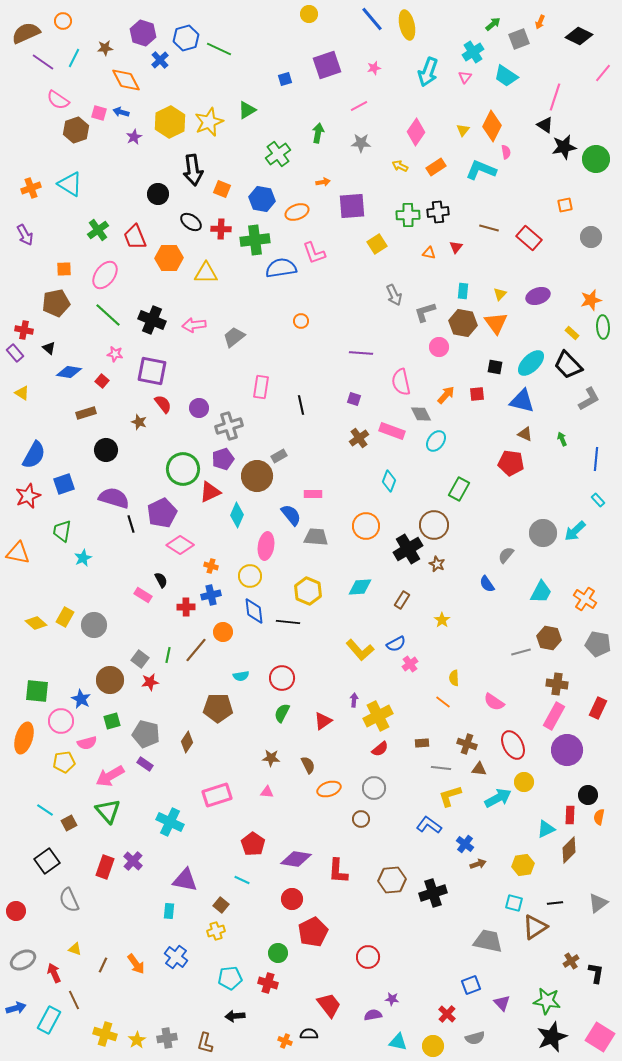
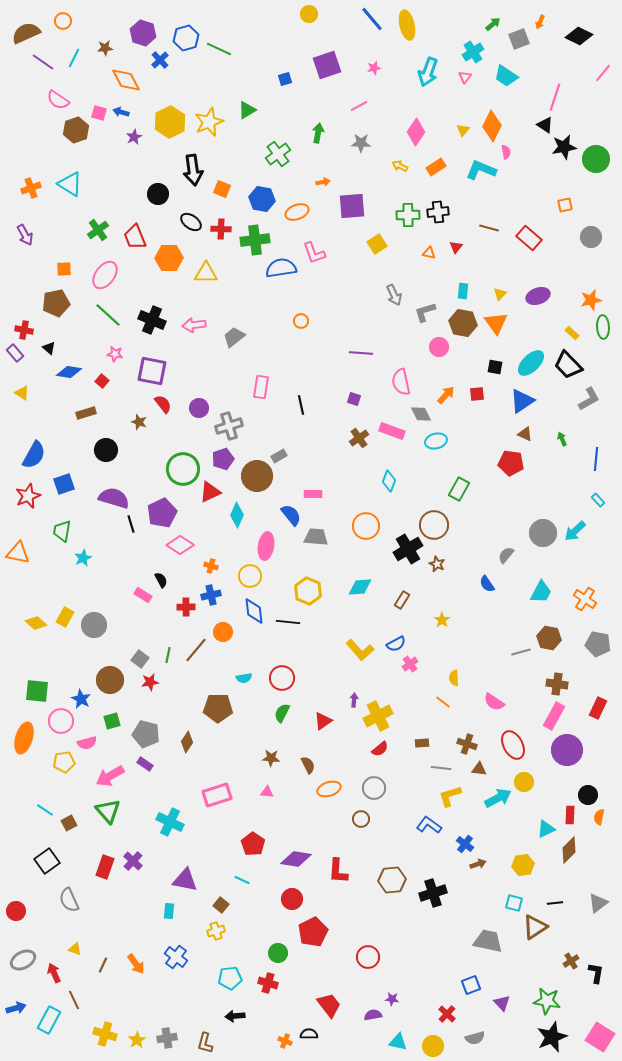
blue triangle at (522, 401): rotated 48 degrees counterclockwise
cyan ellipse at (436, 441): rotated 40 degrees clockwise
cyan semicircle at (241, 676): moved 3 px right, 2 px down
